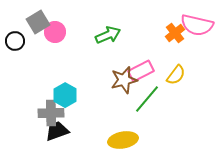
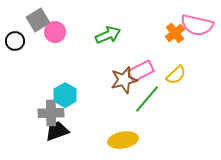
gray square: moved 2 px up
yellow semicircle: rotated 10 degrees clockwise
